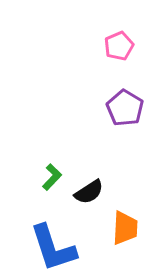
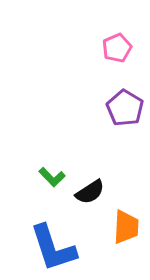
pink pentagon: moved 2 px left, 2 px down
green L-shape: rotated 92 degrees clockwise
black semicircle: moved 1 px right
orange trapezoid: moved 1 px right, 1 px up
